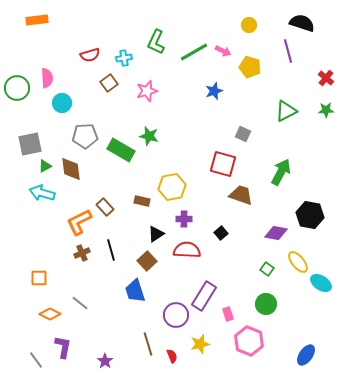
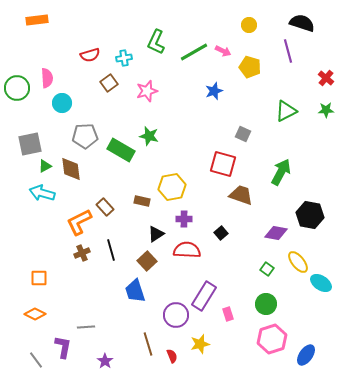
gray line at (80, 303): moved 6 px right, 24 px down; rotated 42 degrees counterclockwise
orange diamond at (50, 314): moved 15 px left
pink hexagon at (249, 341): moved 23 px right, 2 px up; rotated 20 degrees clockwise
